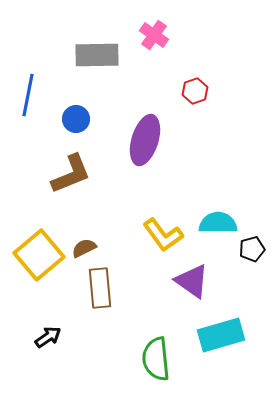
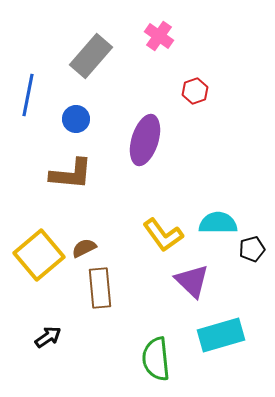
pink cross: moved 5 px right, 1 px down
gray rectangle: moved 6 px left, 1 px down; rotated 48 degrees counterclockwise
brown L-shape: rotated 27 degrees clockwise
purple triangle: rotated 9 degrees clockwise
